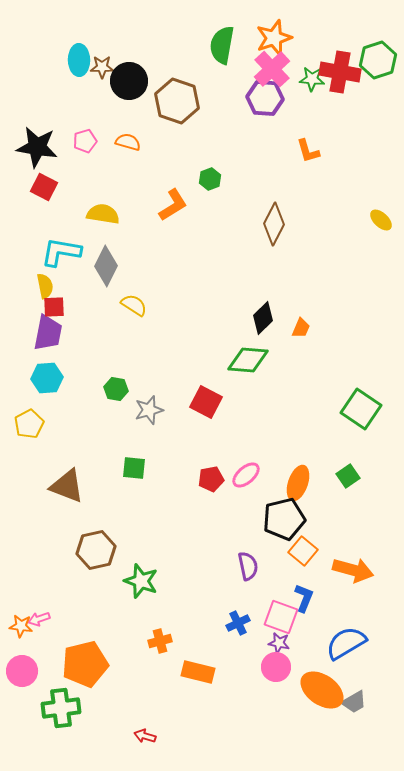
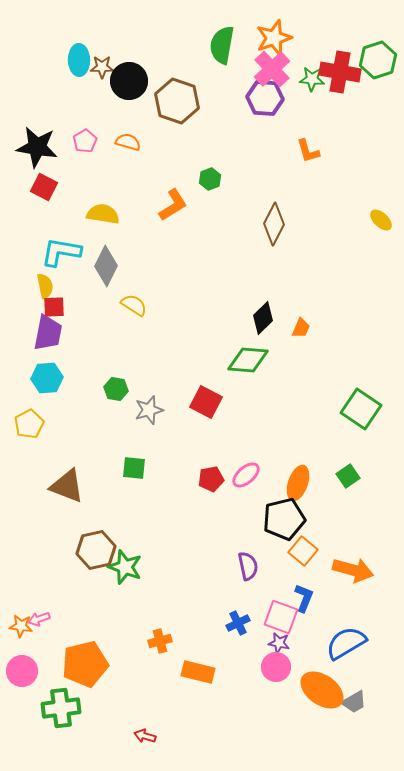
pink pentagon at (85, 141): rotated 15 degrees counterclockwise
green star at (141, 581): moved 16 px left, 14 px up
